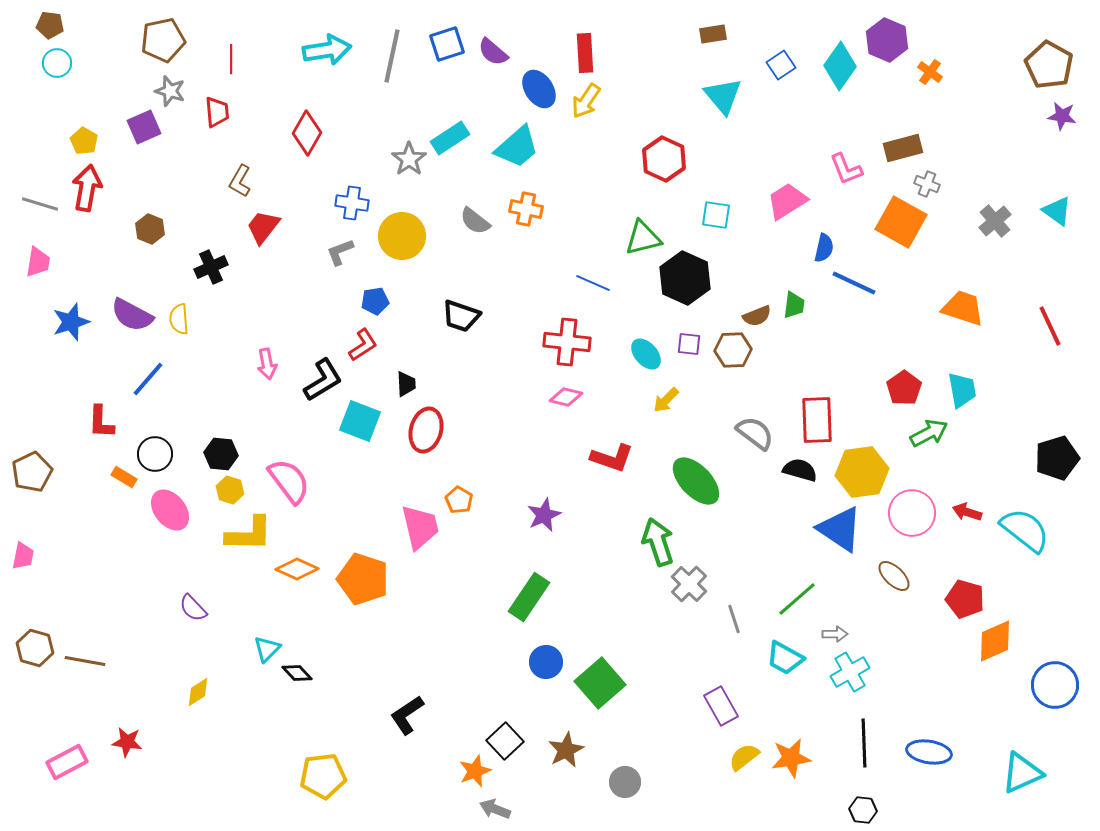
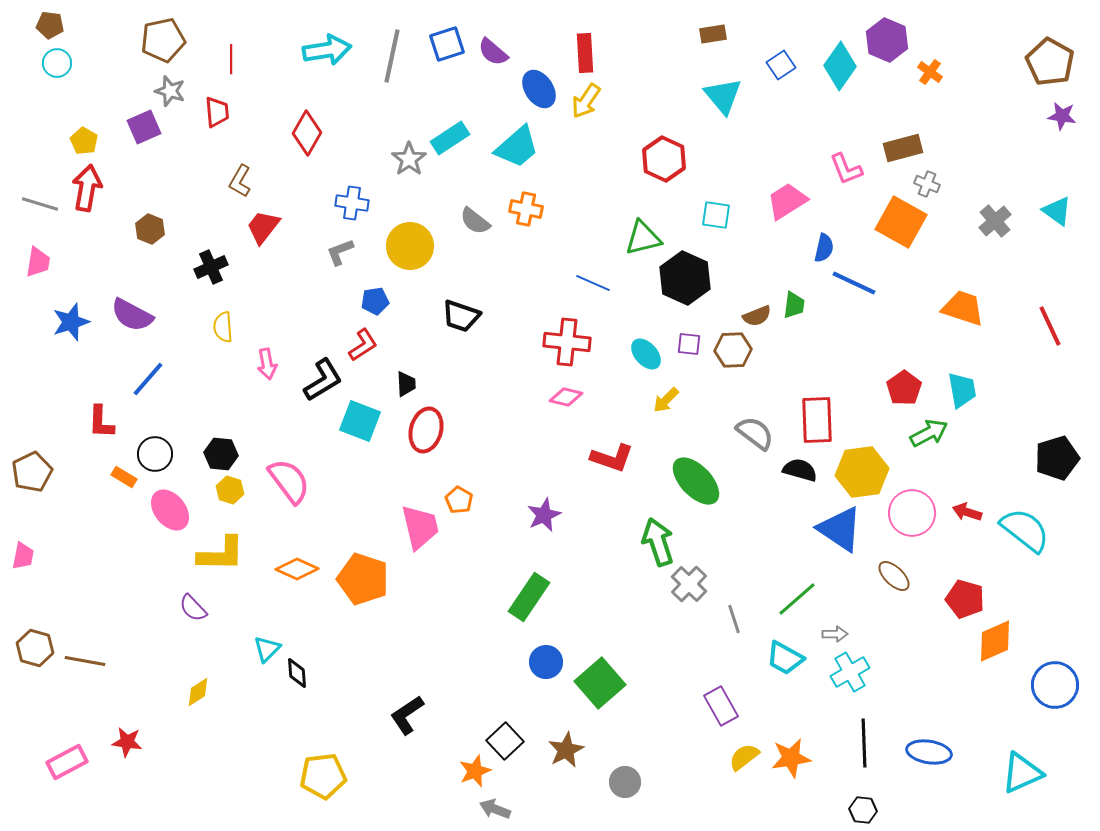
brown pentagon at (1049, 65): moved 1 px right, 3 px up
yellow circle at (402, 236): moved 8 px right, 10 px down
yellow semicircle at (179, 319): moved 44 px right, 8 px down
yellow L-shape at (249, 534): moved 28 px left, 20 px down
black diamond at (297, 673): rotated 40 degrees clockwise
